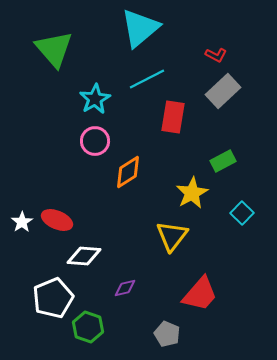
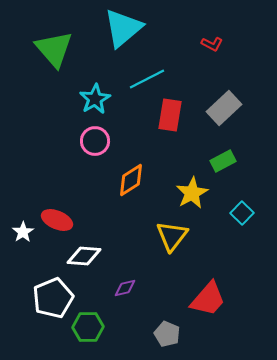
cyan triangle: moved 17 px left
red L-shape: moved 4 px left, 11 px up
gray rectangle: moved 1 px right, 17 px down
red rectangle: moved 3 px left, 2 px up
orange diamond: moved 3 px right, 8 px down
white star: moved 1 px right, 10 px down
red trapezoid: moved 8 px right, 5 px down
green hexagon: rotated 20 degrees counterclockwise
